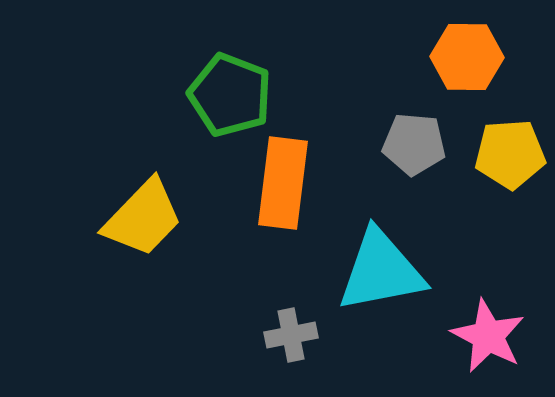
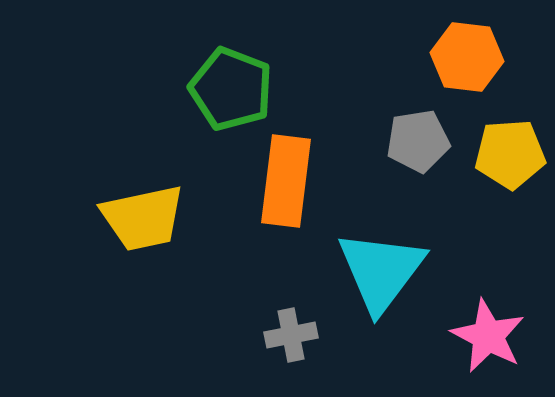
orange hexagon: rotated 6 degrees clockwise
green pentagon: moved 1 px right, 6 px up
gray pentagon: moved 4 px right, 3 px up; rotated 14 degrees counterclockwise
orange rectangle: moved 3 px right, 2 px up
yellow trapezoid: rotated 34 degrees clockwise
cyan triangle: rotated 42 degrees counterclockwise
